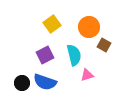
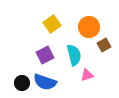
brown square: rotated 32 degrees clockwise
